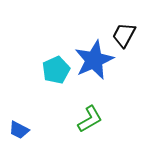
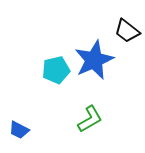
black trapezoid: moved 3 px right, 4 px up; rotated 80 degrees counterclockwise
cyan pentagon: rotated 12 degrees clockwise
